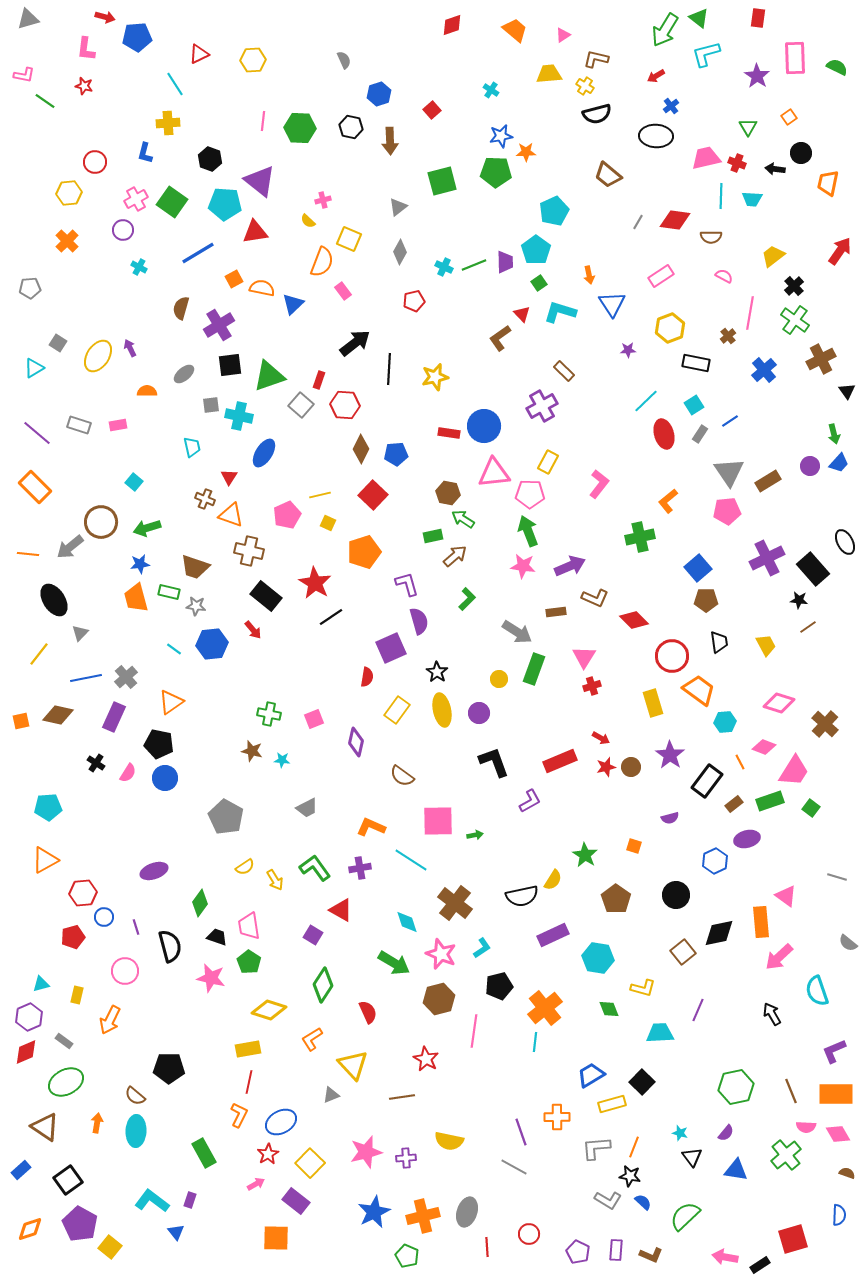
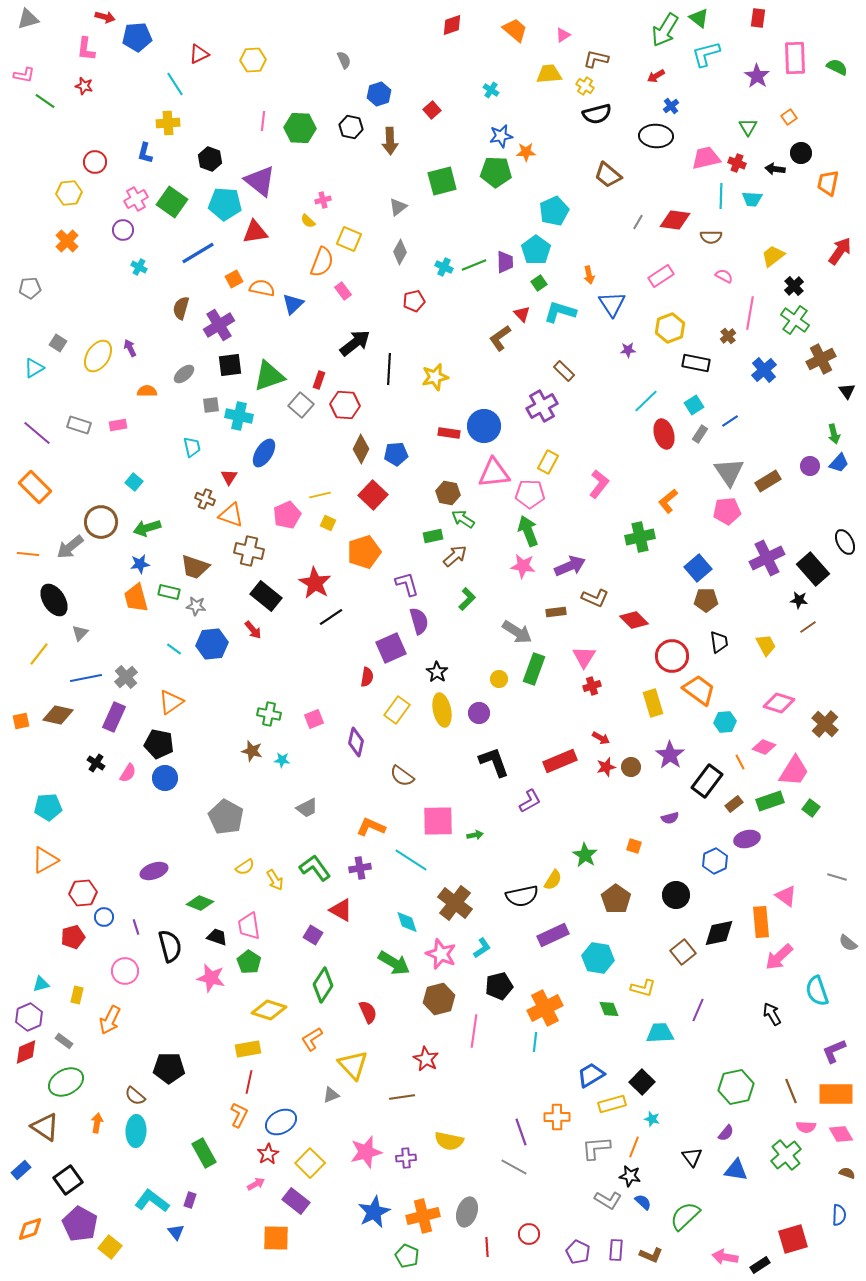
green diamond at (200, 903): rotated 76 degrees clockwise
orange cross at (545, 1008): rotated 12 degrees clockwise
cyan star at (680, 1133): moved 28 px left, 14 px up
pink diamond at (838, 1134): moved 3 px right
